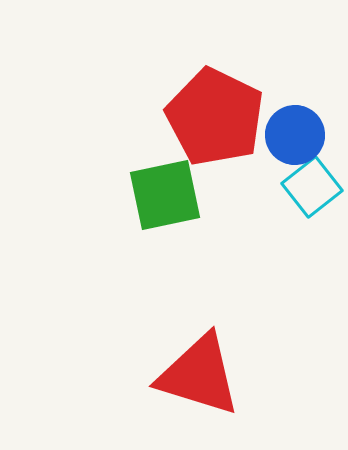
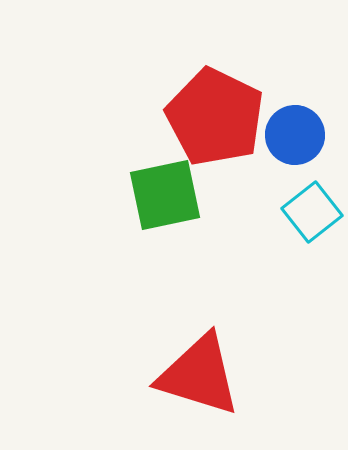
cyan square: moved 25 px down
